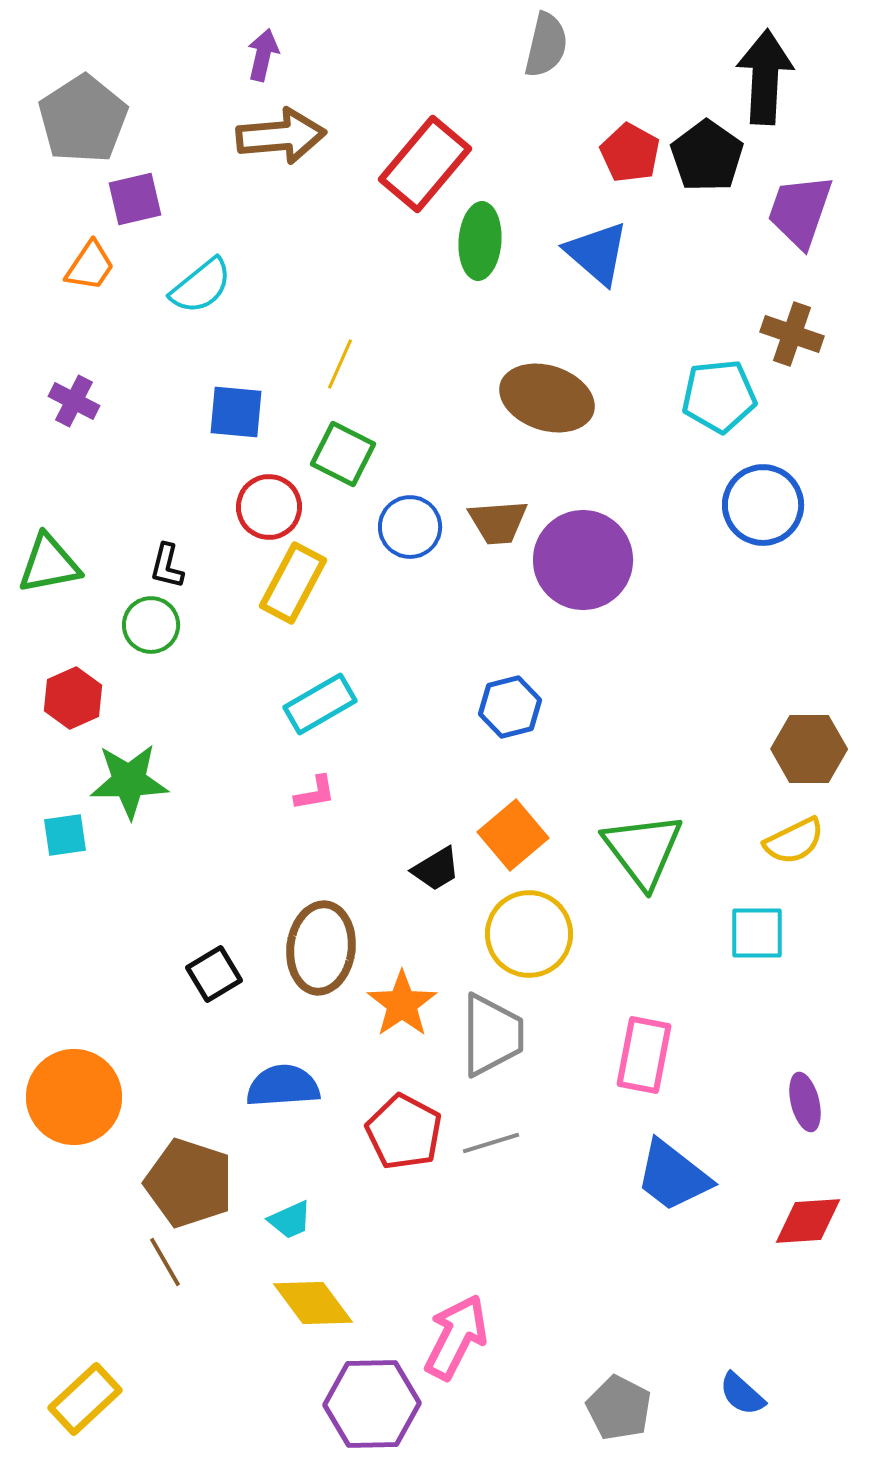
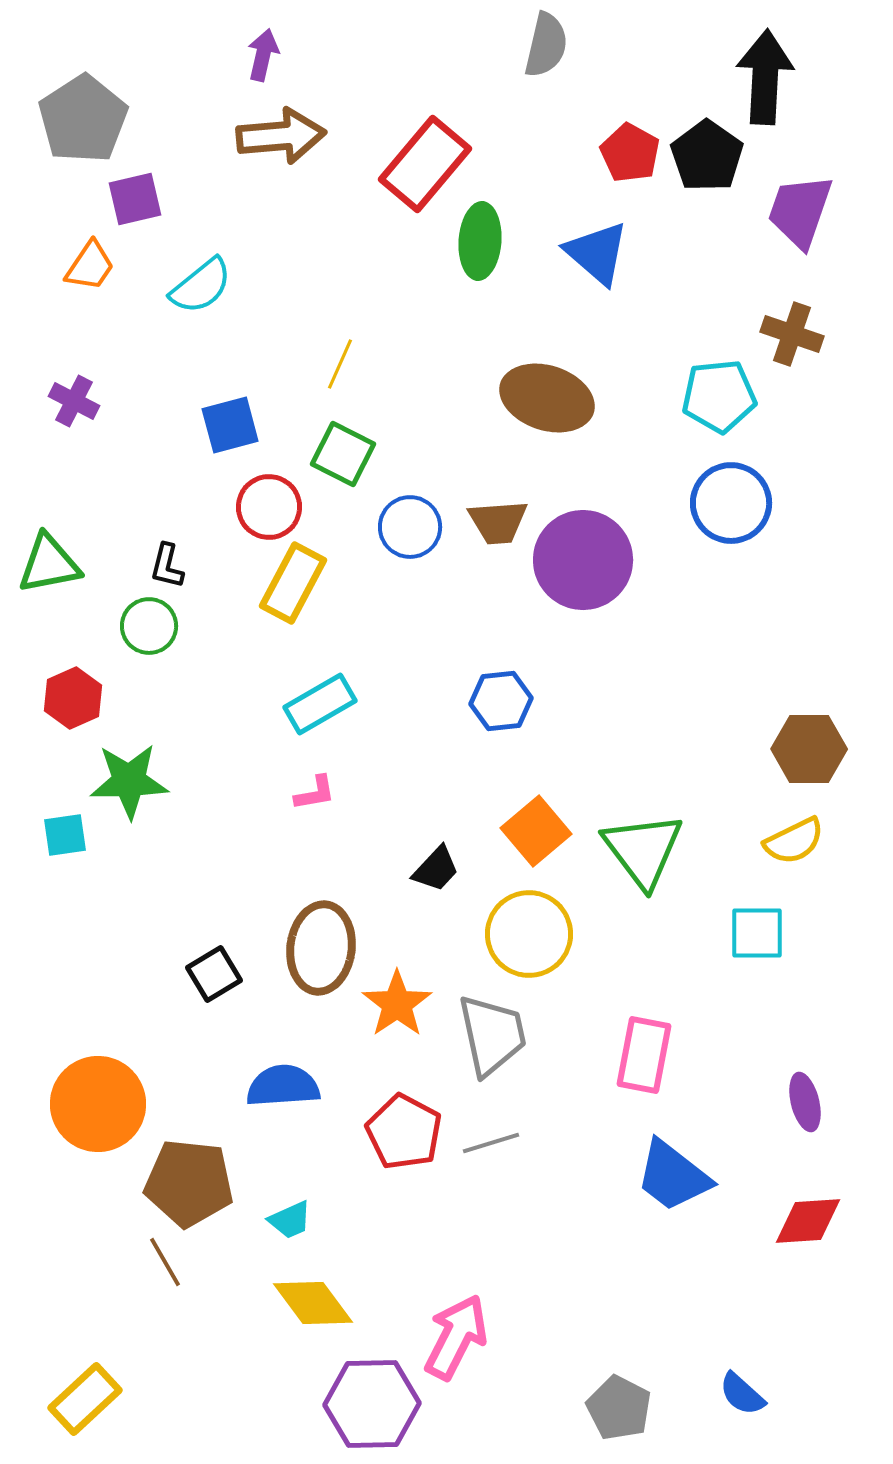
blue square at (236, 412): moved 6 px left, 13 px down; rotated 20 degrees counterclockwise
blue circle at (763, 505): moved 32 px left, 2 px up
green circle at (151, 625): moved 2 px left, 1 px down
blue hexagon at (510, 707): moved 9 px left, 6 px up; rotated 8 degrees clockwise
orange square at (513, 835): moved 23 px right, 4 px up
black trapezoid at (436, 869): rotated 16 degrees counterclockwise
orange star at (402, 1004): moved 5 px left
gray trapezoid at (492, 1035): rotated 12 degrees counterclockwise
orange circle at (74, 1097): moved 24 px right, 7 px down
brown pentagon at (189, 1183): rotated 12 degrees counterclockwise
